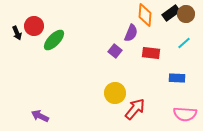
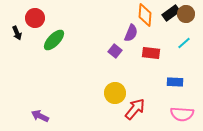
red circle: moved 1 px right, 8 px up
blue rectangle: moved 2 px left, 4 px down
pink semicircle: moved 3 px left
